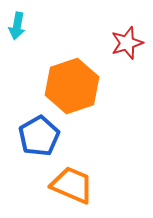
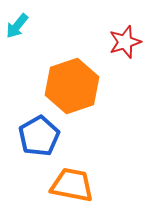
cyan arrow: rotated 28 degrees clockwise
red star: moved 2 px left, 1 px up
orange trapezoid: rotated 12 degrees counterclockwise
